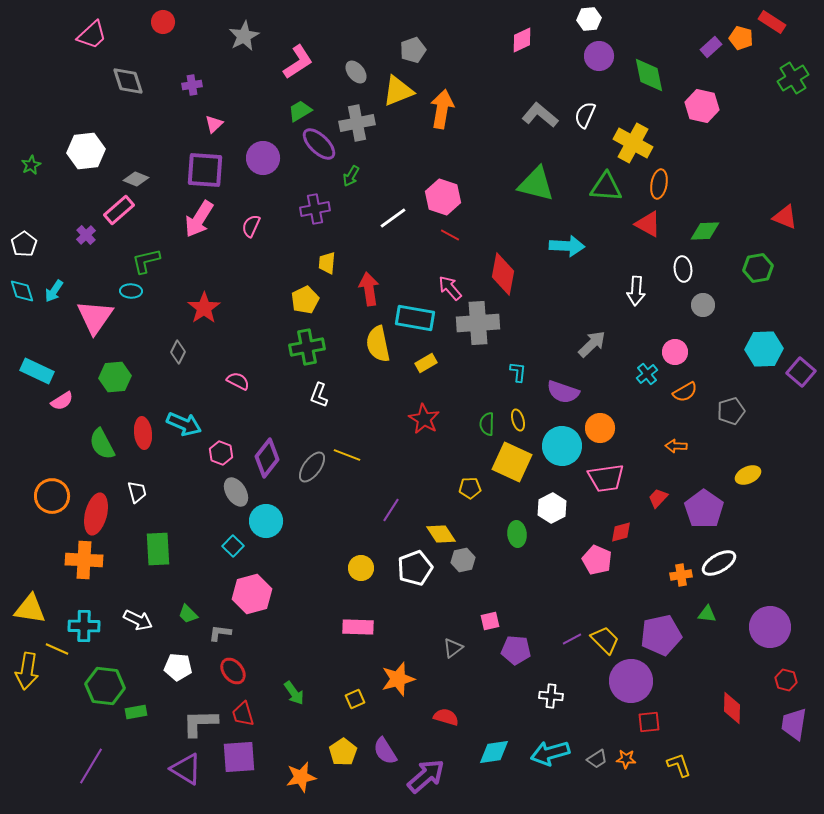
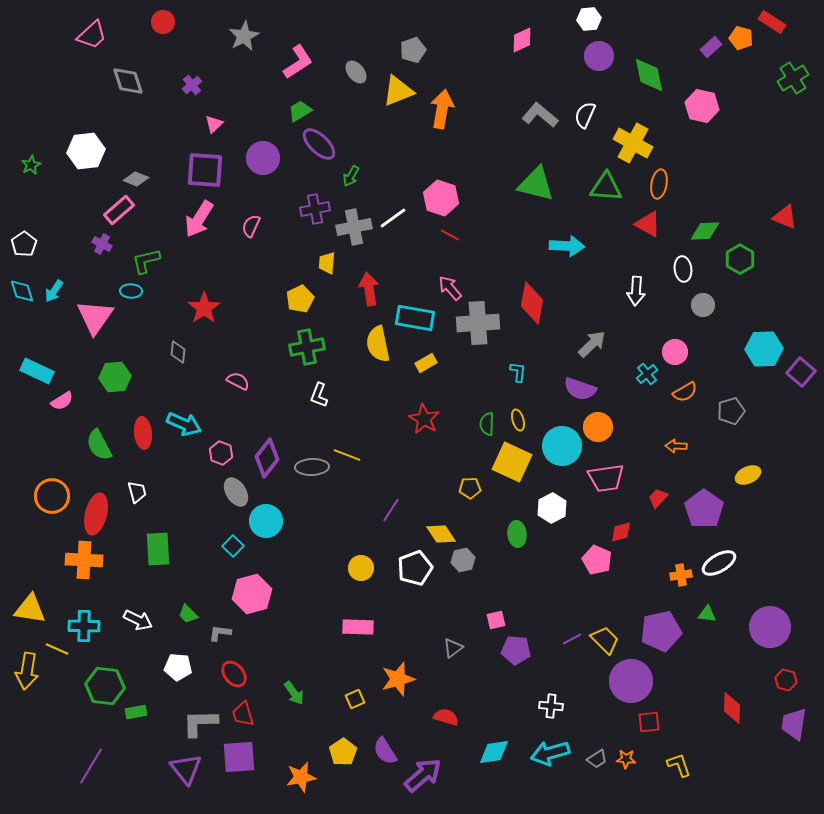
purple cross at (192, 85): rotated 30 degrees counterclockwise
gray cross at (357, 123): moved 3 px left, 104 px down
pink hexagon at (443, 197): moved 2 px left, 1 px down
purple cross at (86, 235): moved 16 px right, 9 px down; rotated 18 degrees counterclockwise
green hexagon at (758, 268): moved 18 px left, 9 px up; rotated 20 degrees counterclockwise
red diamond at (503, 274): moved 29 px right, 29 px down
yellow pentagon at (305, 300): moved 5 px left, 1 px up
gray diamond at (178, 352): rotated 20 degrees counterclockwise
purple semicircle at (563, 392): moved 17 px right, 3 px up
orange circle at (600, 428): moved 2 px left, 1 px up
green semicircle at (102, 444): moved 3 px left, 1 px down
gray ellipse at (312, 467): rotated 52 degrees clockwise
pink square at (490, 621): moved 6 px right, 1 px up
purple pentagon at (661, 635): moved 4 px up
red ellipse at (233, 671): moved 1 px right, 3 px down
white cross at (551, 696): moved 10 px down
purple triangle at (186, 769): rotated 20 degrees clockwise
purple arrow at (426, 776): moved 3 px left, 1 px up
